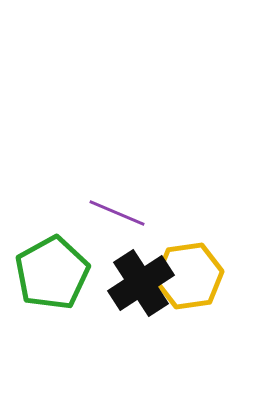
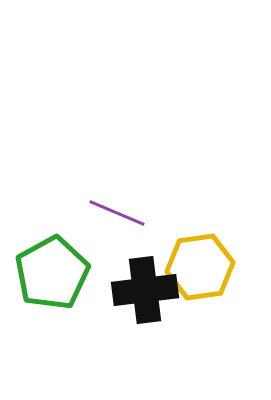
yellow hexagon: moved 11 px right, 9 px up
black cross: moved 4 px right, 7 px down; rotated 26 degrees clockwise
